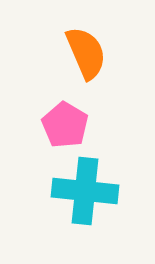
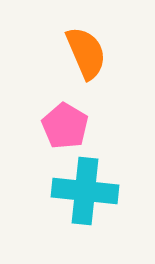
pink pentagon: moved 1 px down
